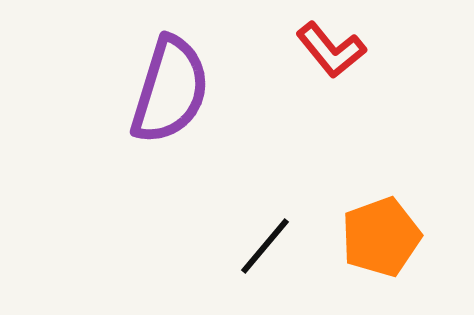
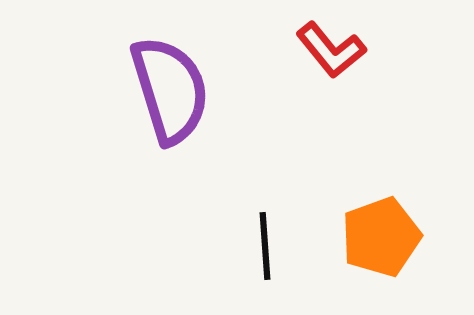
purple semicircle: rotated 34 degrees counterclockwise
black line: rotated 44 degrees counterclockwise
